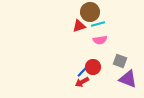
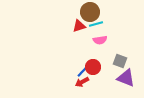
cyan line: moved 2 px left
purple triangle: moved 2 px left, 1 px up
